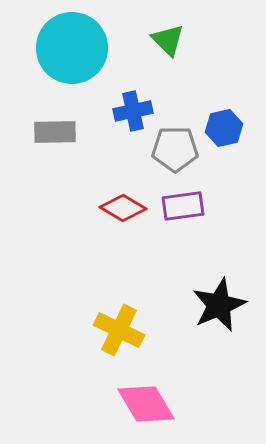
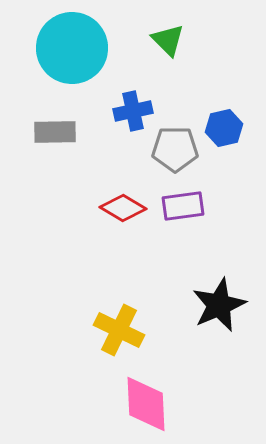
pink diamond: rotated 28 degrees clockwise
